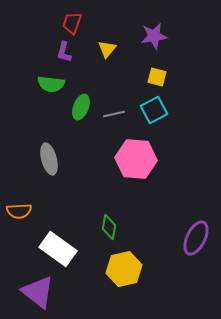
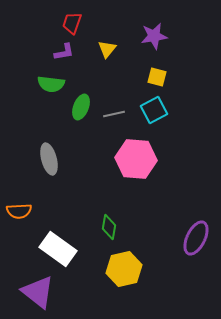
purple L-shape: rotated 115 degrees counterclockwise
